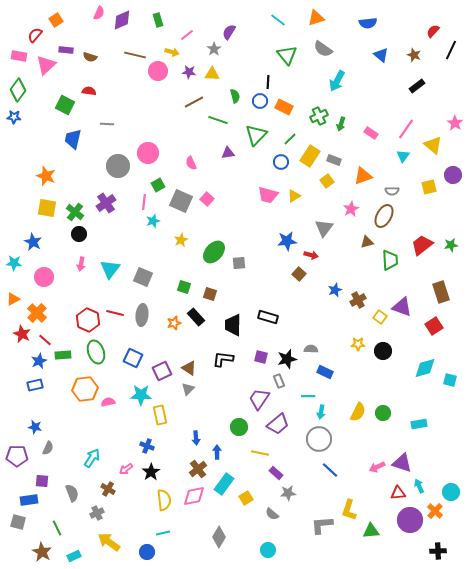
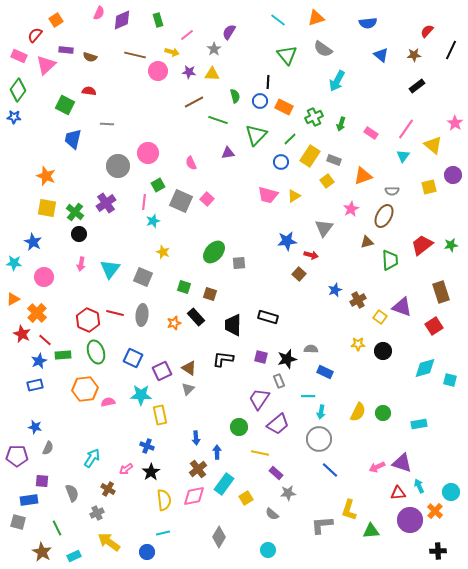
red semicircle at (433, 31): moved 6 px left
brown star at (414, 55): rotated 24 degrees counterclockwise
pink rectangle at (19, 56): rotated 14 degrees clockwise
green cross at (319, 116): moved 5 px left, 1 px down
yellow star at (181, 240): moved 18 px left, 12 px down; rotated 24 degrees counterclockwise
